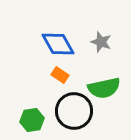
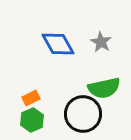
gray star: rotated 10 degrees clockwise
orange rectangle: moved 29 px left, 23 px down; rotated 60 degrees counterclockwise
black circle: moved 9 px right, 3 px down
green hexagon: rotated 15 degrees counterclockwise
